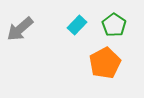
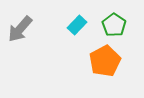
gray arrow: rotated 8 degrees counterclockwise
orange pentagon: moved 2 px up
